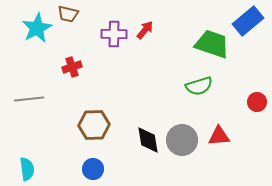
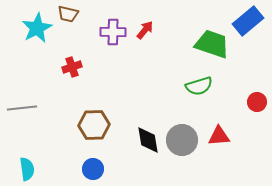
purple cross: moved 1 px left, 2 px up
gray line: moved 7 px left, 9 px down
